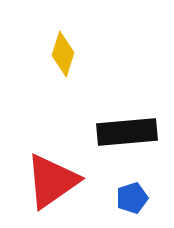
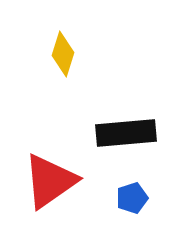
black rectangle: moved 1 px left, 1 px down
red triangle: moved 2 px left
